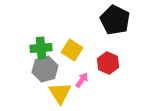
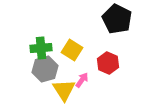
black pentagon: moved 2 px right, 1 px up
yellow triangle: moved 4 px right, 3 px up
